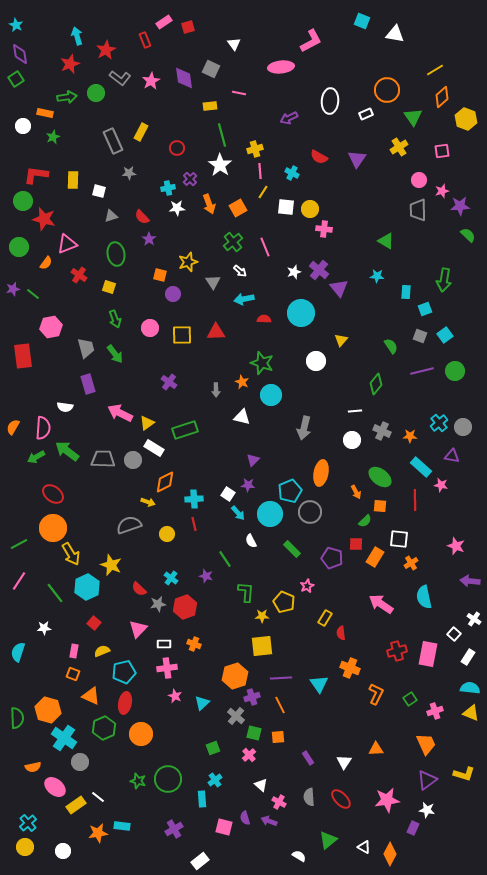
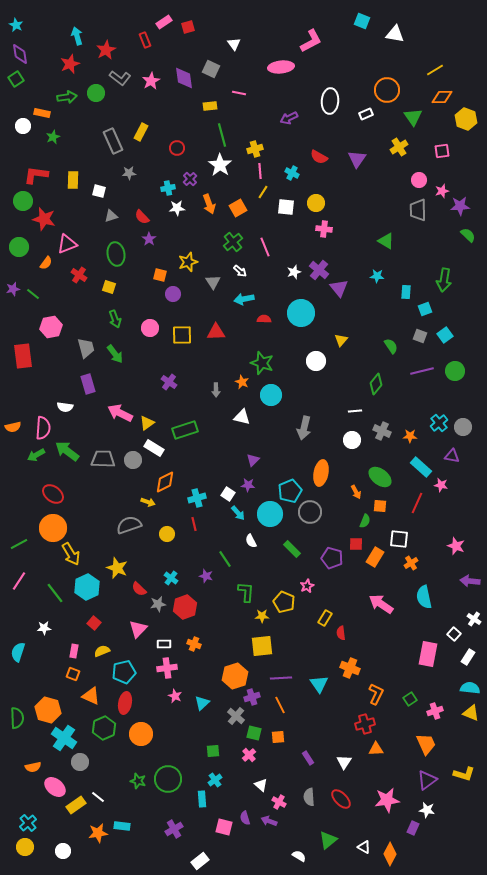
orange diamond at (442, 97): rotated 40 degrees clockwise
orange rectangle at (45, 113): moved 3 px left
yellow circle at (310, 209): moved 6 px right, 6 px up
orange semicircle at (13, 427): rotated 133 degrees counterclockwise
green arrow at (36, 457): moved 2 px up
cyan cross at (194, 499): moved 3 px right, 1 px up; rotated 12 degrees counterclockwise
red line at (415, 500): moved 2 px right, 3 px down; rotated 25 degrees clockwise
green semicircle at (365, 521): rotated 24 degrees counterclockwise
yellow star at (111, 565): moved 6 px right, 3 px down
red cross at (397, 651): moved 32 px left, 73 px down
green square at (213, 748): moved 3 px down; rotated 16 degrees clockwise
